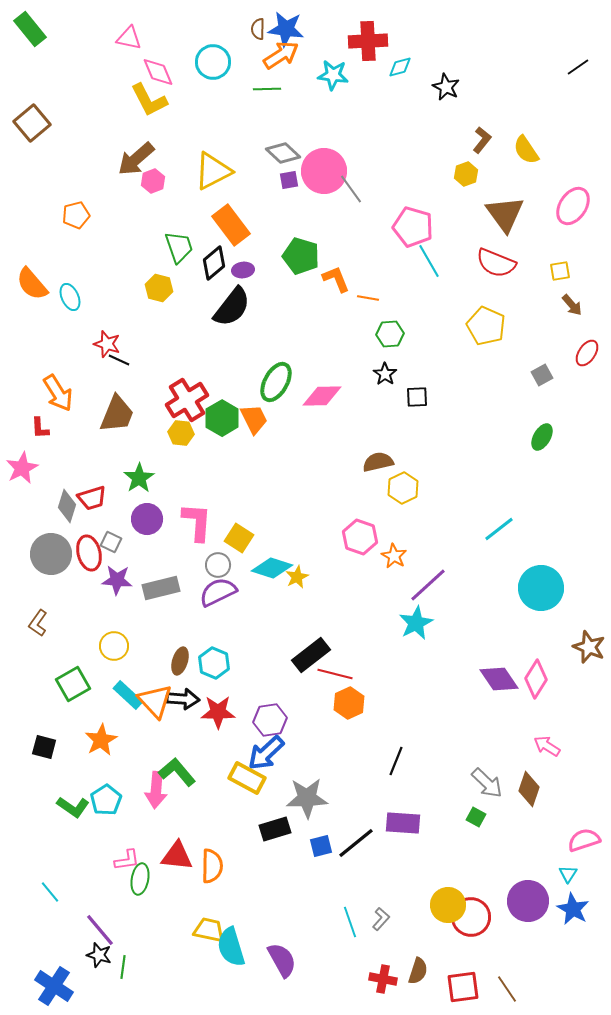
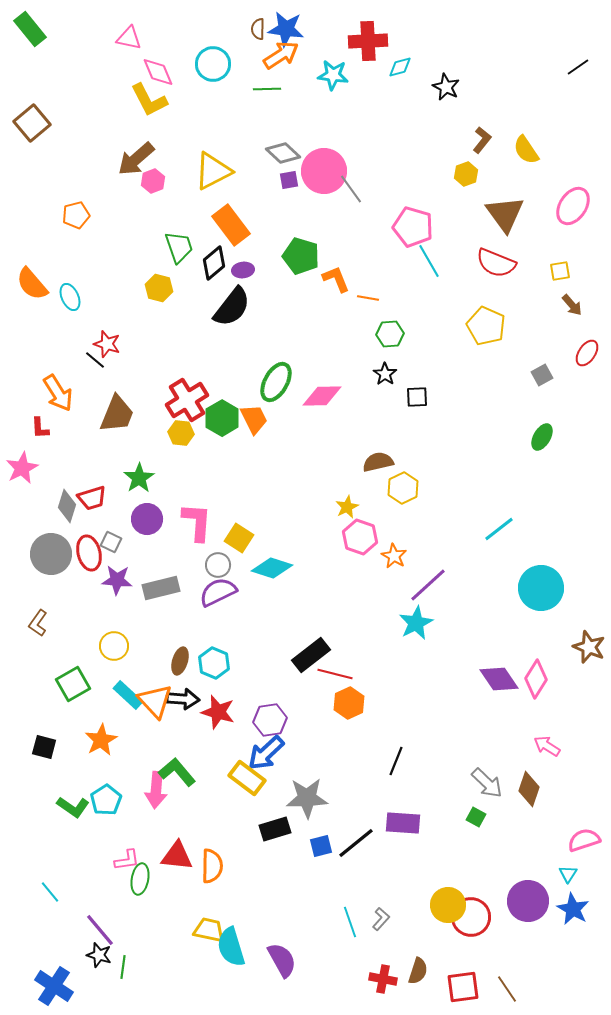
cyan circle at (213, 62): moved 2 px down
black line at (119, 360): moved 24 px left; rotated 15 degrees clockwise
yellow star at (297, 577): moved 50 px right, 70 px up
red star at (218, 712): rotated 16 degrees clockwise
yellow rectangle at (247, 778): rotated 9 degrees clockwise
